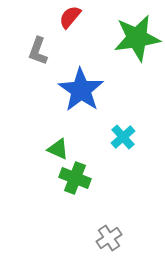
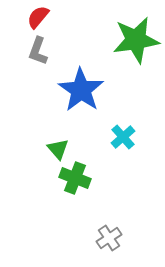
red semicircle: moved 32 px left
green star: moved 1 px left, 2 px down
green triangle: rotated 25 degrees clockwise
